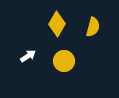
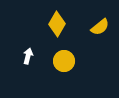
yellow semicircle: moved 7 px right; rotated 36 degrees clockwise
white arrow: rotated 42 degrees counterclockwise
